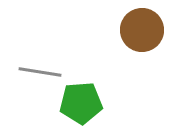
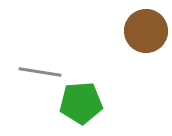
brown circle: moved 4 px right, 1 px down
